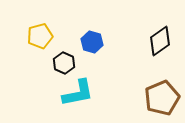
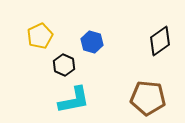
yellow pentagon: rotated 10 degrees counterclockwise
black hexagon: moved 2 px down
cyan L-shape: moved 4 px left, 7 px down
brown pentagon: moved 14 px left; rotated 28 degrees clockwise
